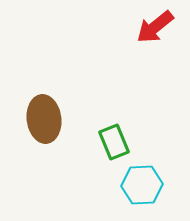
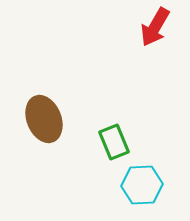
red arrow: rotated 21 degrees counterclockwise
brown ellipse: rotated 15 degrees counterclockwise
